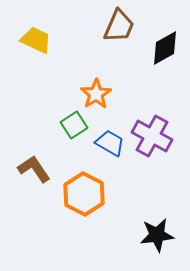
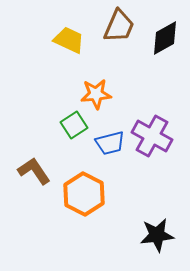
yellow trapezoid: moved 33 px right
black diamond: moved 10 px up
orange star: rotated 28 degrees clockwise
blue trapezoid: rotated 136 degrees clockwise
brown L-shape: moved 2 px down
